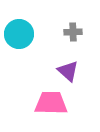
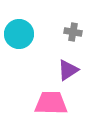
gray cross: rotated 12 degrees clockwise
purple triangle: moved 1 px up; rotated 45 degrees clockwise
